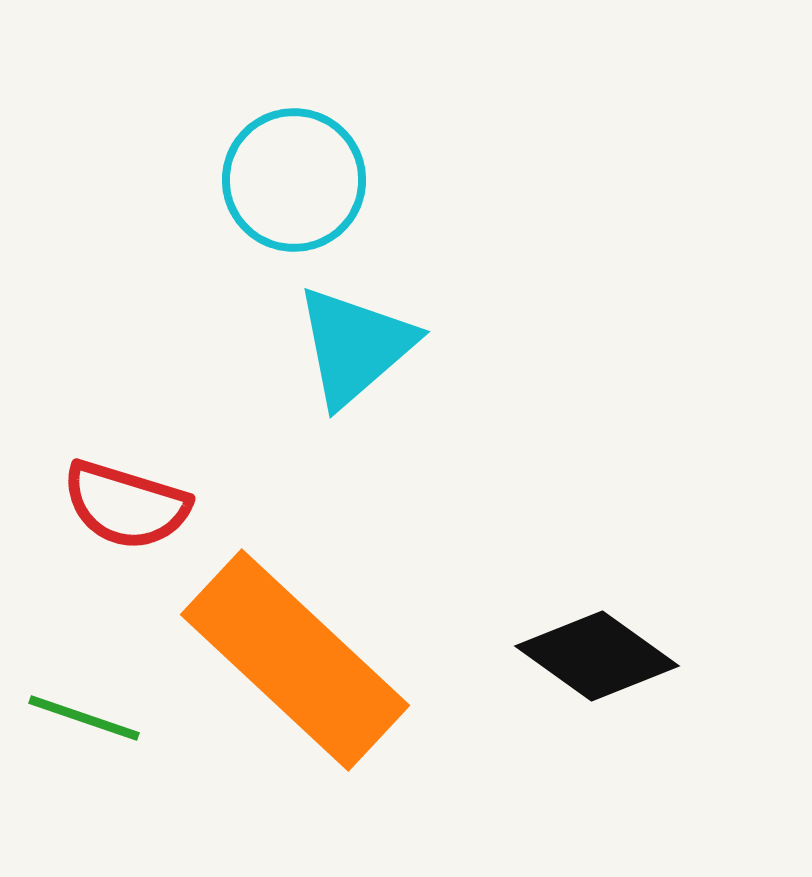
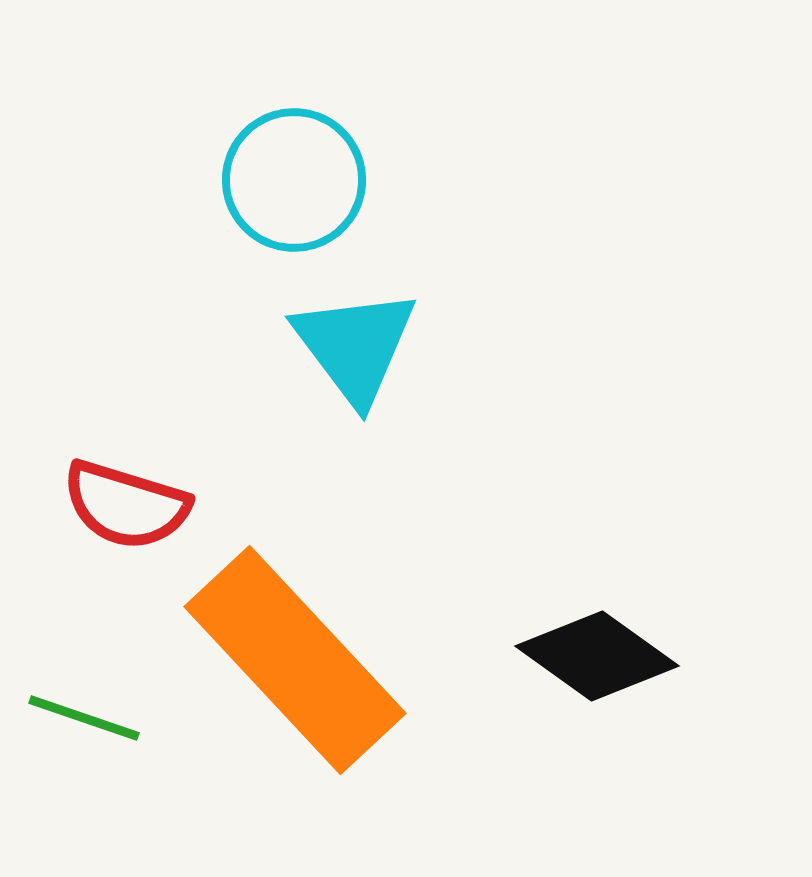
cyan triangle: rotated 26 degrees counterclockwise
orange rectangle: rotated 4 degrees clockwise
